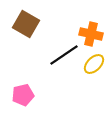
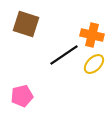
brown square: rotated 12 degrees counterclockwise
orange cross: moved 1 px right, 1 px down
pink pentagon: moved 1 px left, 1 px down
